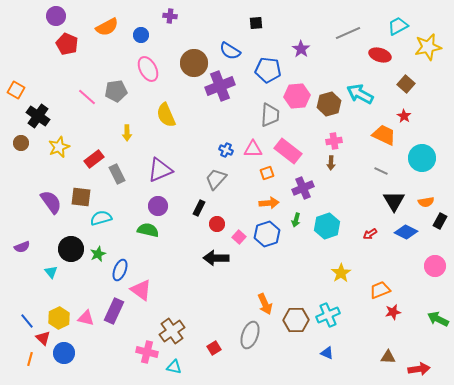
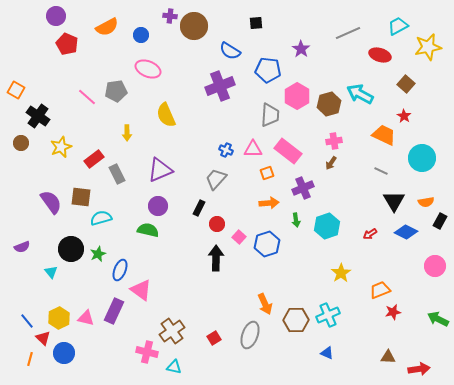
brown circle at (194, 63): moved 37 px up
pink ellipse at (148, 69): rotated 40 degrees counterclockwise
pink hexagon at (297, 96): rotated 25 degrees counterclockwise
yellow star at (59, 147): moved 2 px right
brown arrow at (331, 163): rotated 32 degrees clockwise
green arrow at (296, 220): rotated 24 degrees counterclockwise
blue hexagon at (267, 234): moved 10 px down
black arrow at (216, 258): rotated 90 degrees clockwise
red square at (214, 348): moved 10 px up
